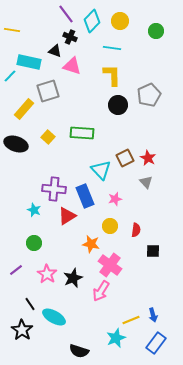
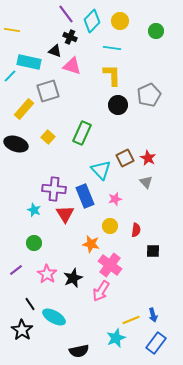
green rectangle at (82, 133): rotated 70 degrees counterclockwise
red triangle at (67, 216): moved 2 px left, 2 px up; rotated 30 degrees counterclockwise
black semicircle at (79, 351): rotated 30 degrees counterclockwise
